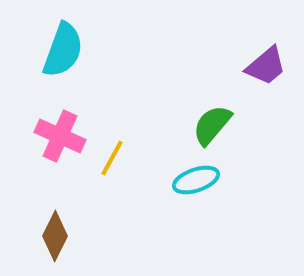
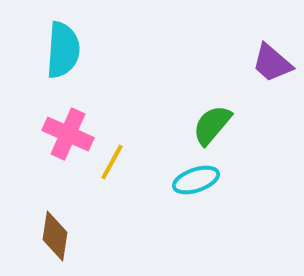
cyan semicircle: rotated 16 degrees counterclockwise
purple trapezoid: moved 6 px right, 3 px up; rotated 81 degrees clockwise
pink cross: moved 8 px right, 2 px up
yellow line: moved 4 px down
brown diamond: rotated 18 degrees counterclockwise
